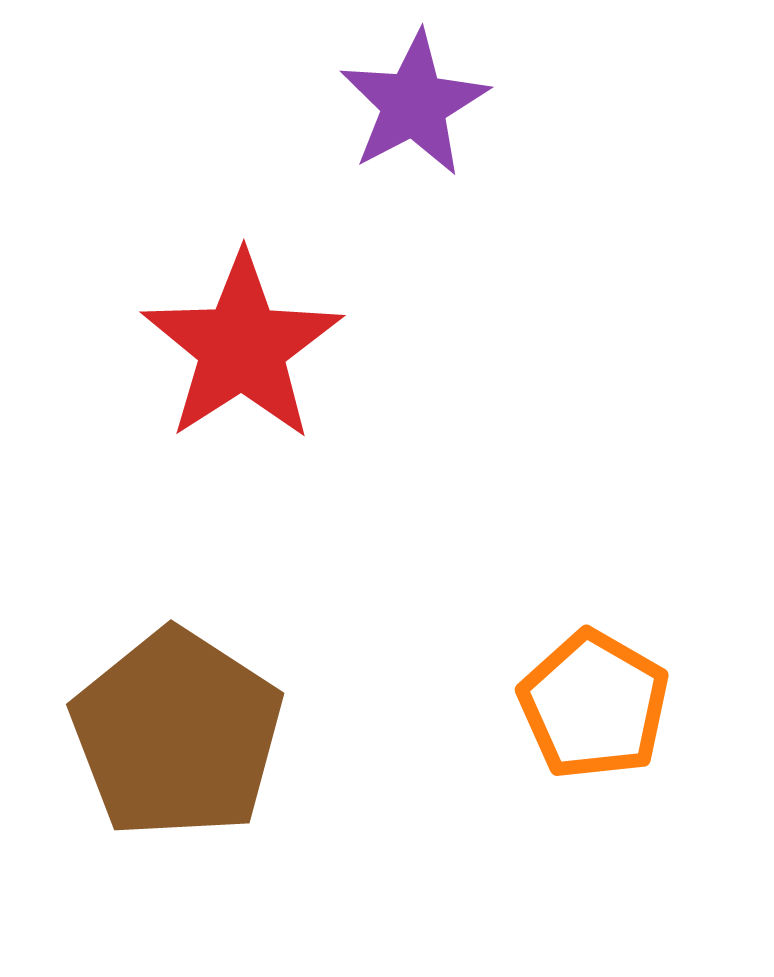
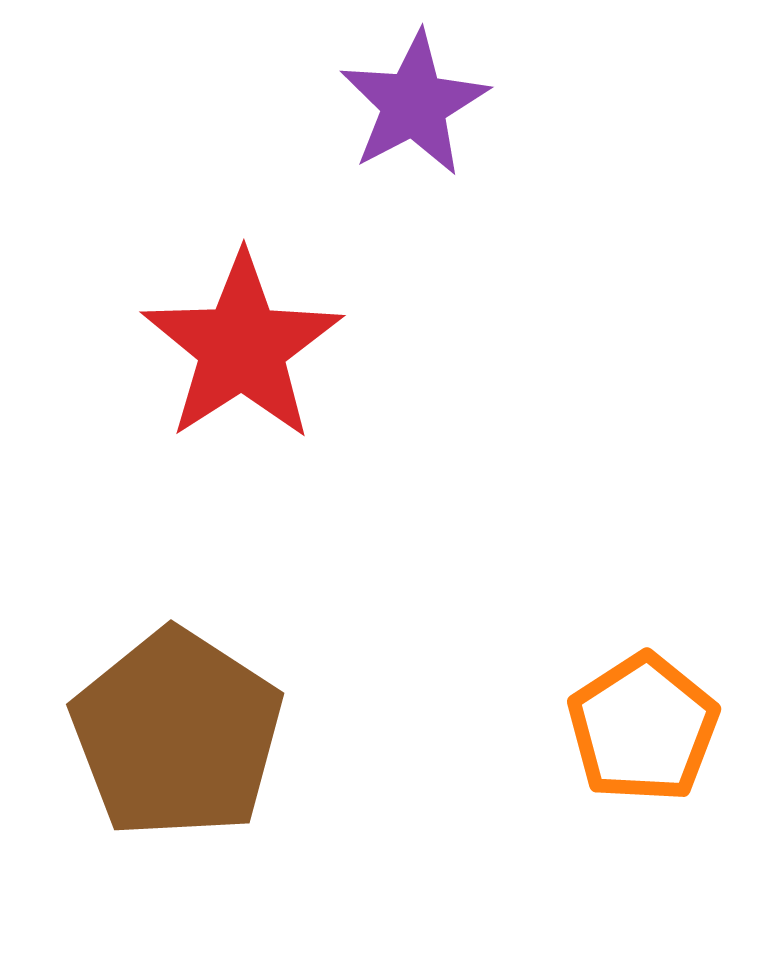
orange pentagon: moved 49 px right, 23 px down; rotated 9 degrees clockwise
